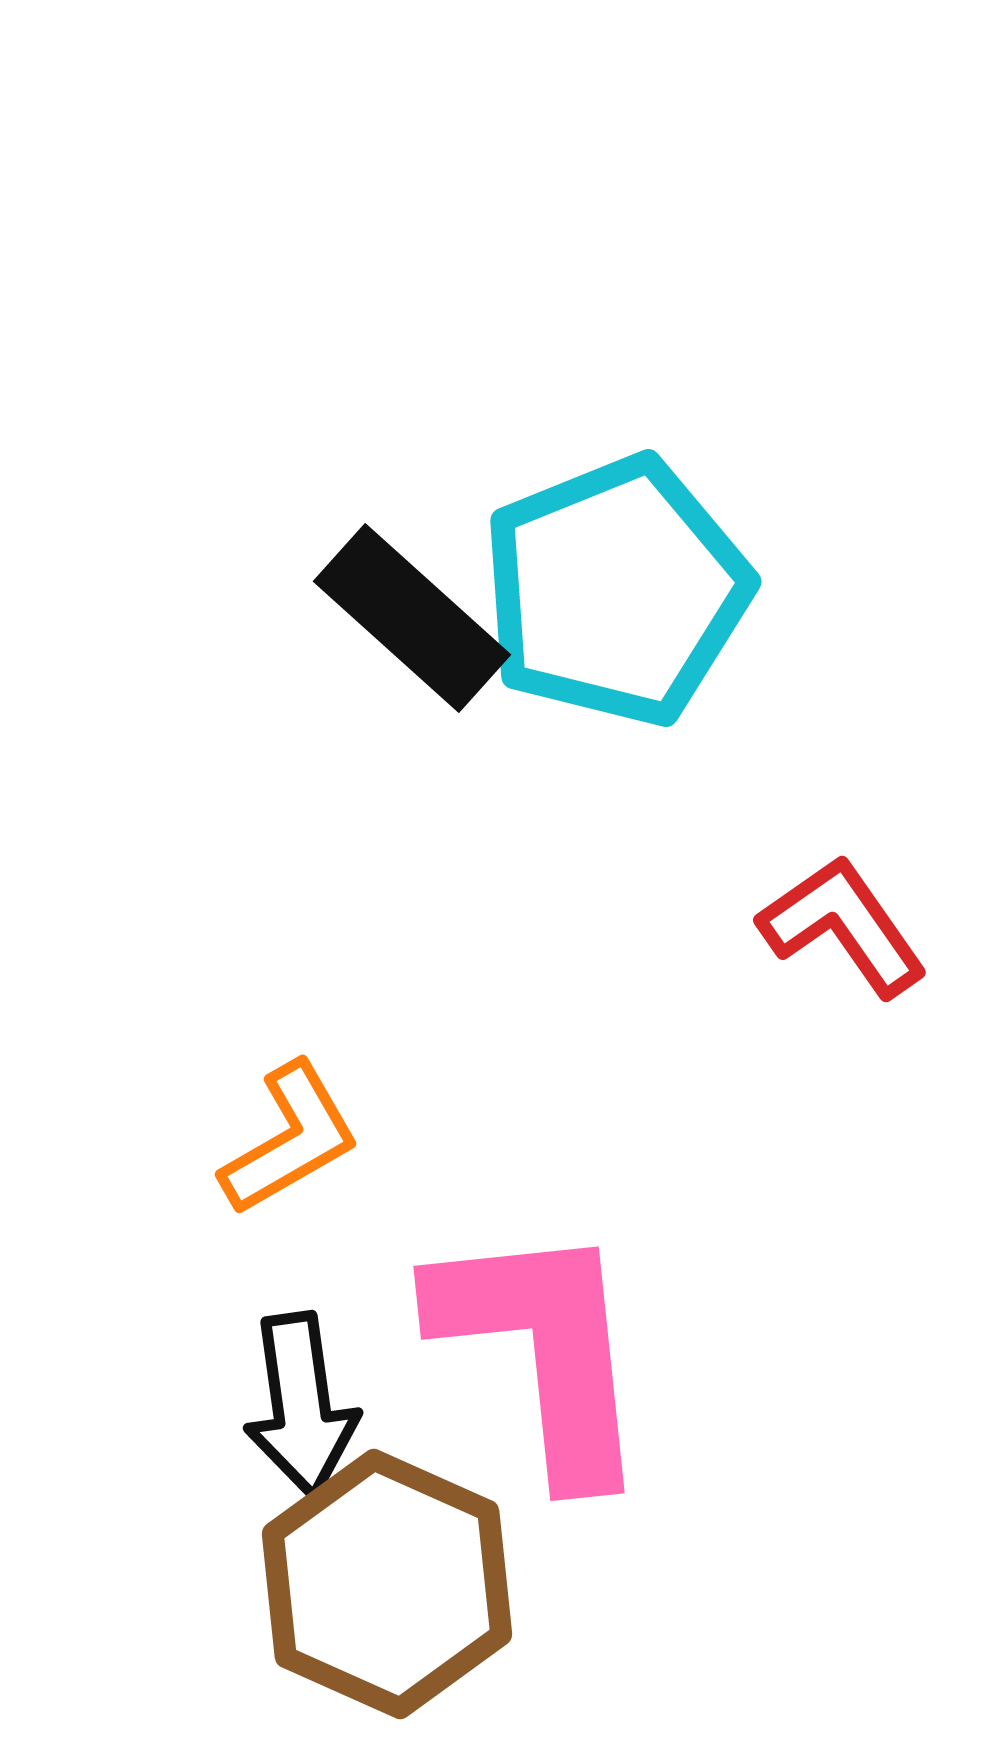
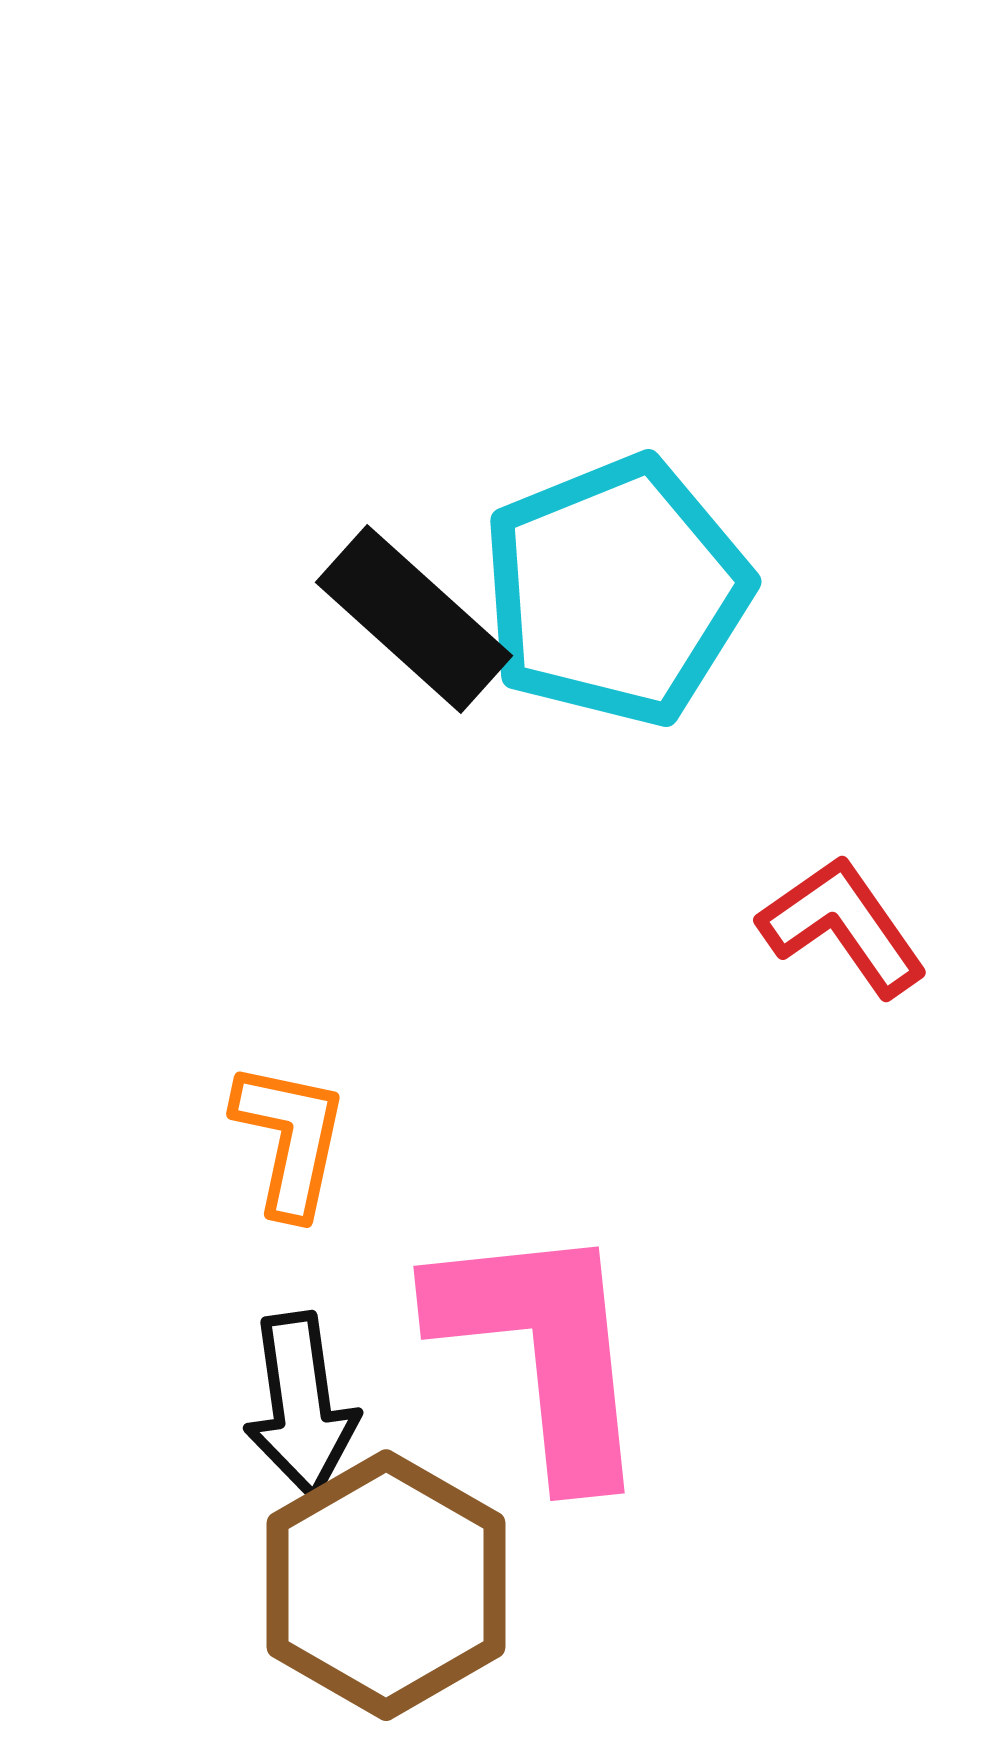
black rectangle: moved 2 px right, 1 px down
orange L-shape: rotated 48 degrees counterclockwise
brown hexagon: moved 1 px left, 1 px down; rotated 6 degrees clockwise
